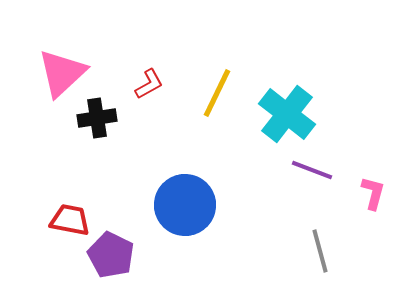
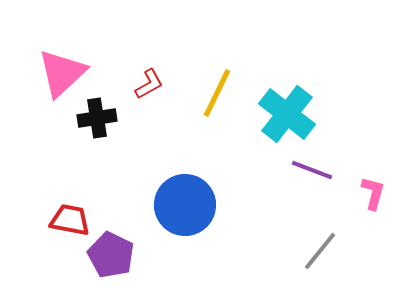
gray line: rotated 54 degrees clockwise
